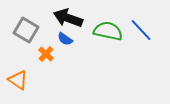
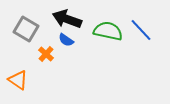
black arrow: moved 1 px left, 1 px down
gray square: moved 1 px up
blue semicircle: moved 1 px right, 1 px down
